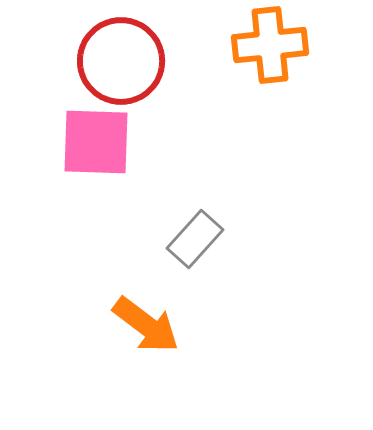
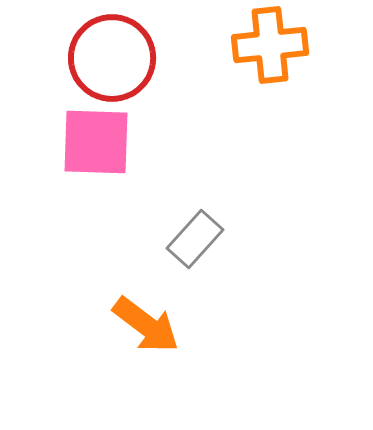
red circle: moved 9 px left, 3 px up
